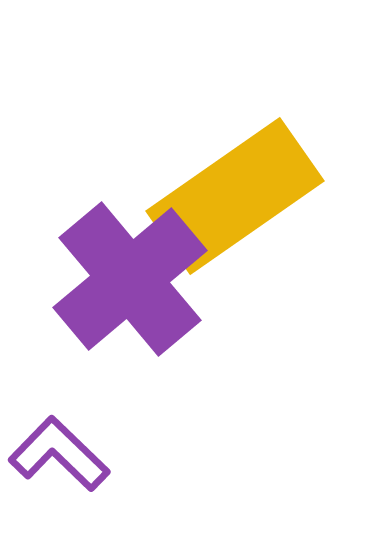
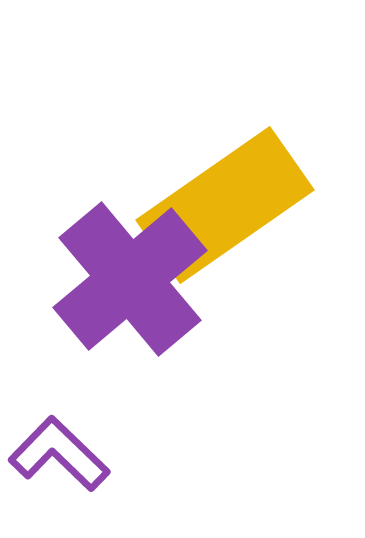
yellow rectangle: moved 10 px left, 9 px down
